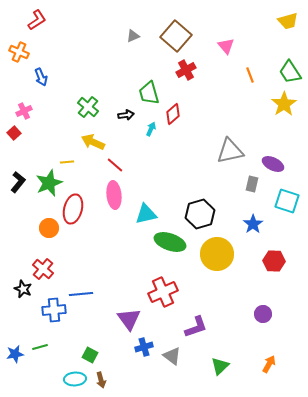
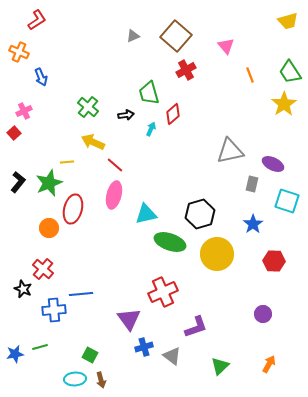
pink ellipse at (114, 195): rotated 20 degrees clockwise
